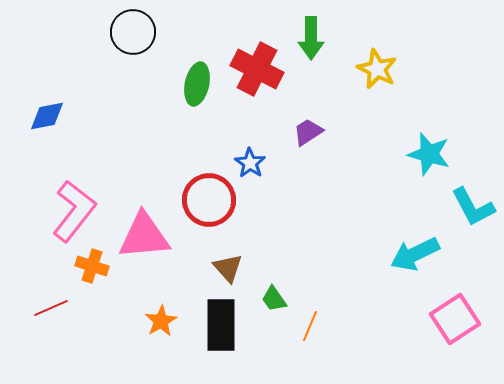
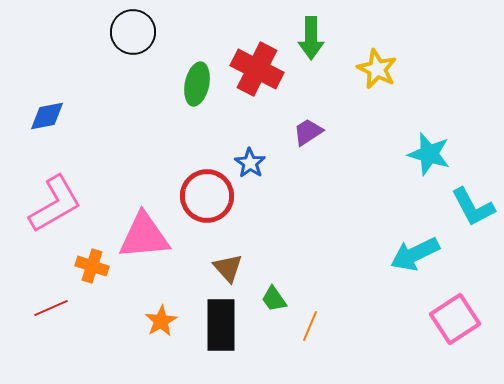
red circle: moved 2 px left, 4 px up
pink L-shape: moved 19 px left, 7 px up; rotated 22 degrees clockwise
